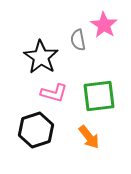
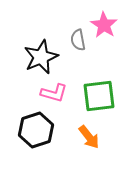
black star: rotated 16 degrees clockwise
